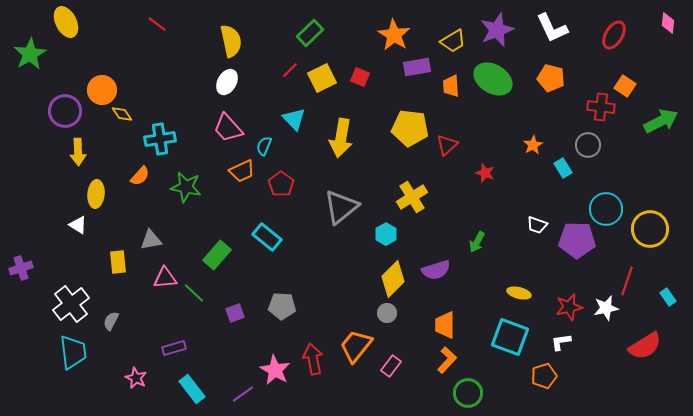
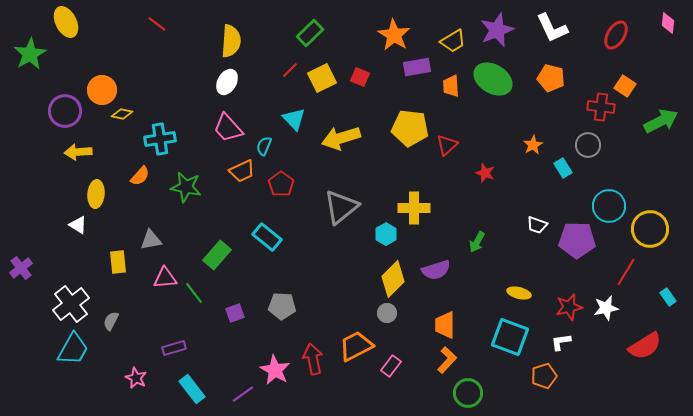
red ellipse at (614, 35): moved 2 px right
yellow semicircle at (231, 41): rotated 16 degrees clockwise
yellow diamond at (122, 114): rotated 45 degrees counterclockwise
yellow arrow at (341, 138): rotated 63 degrees clockwise
yellow arrow at (78, 152): rotated 88 degrees clockwise
yellow cross at (412, 197): moved 2 px right, 11 px down; rotated 32 degrees clockwise
cyan circle at (606, 209): moved 3 px right, 3 px up
purple cross at (21, 268): rotated 20 degrees counterclockwise
red line at (627, 281): moved 1 px left, 9 px up; rotated 12 degrees clockwise
green line at (194, 293): rotated 10 degrees clockwise
orange trapezoid at (356, 346): rotated 24 degrees clockwise
cyan trapezoid at (73, 352): moved 3 px up; rotated 36 degrees clockwise
